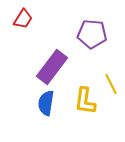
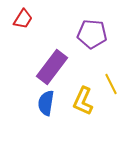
yellow L-shape: moved 2 px left; rotated 16 degrees clockwise
